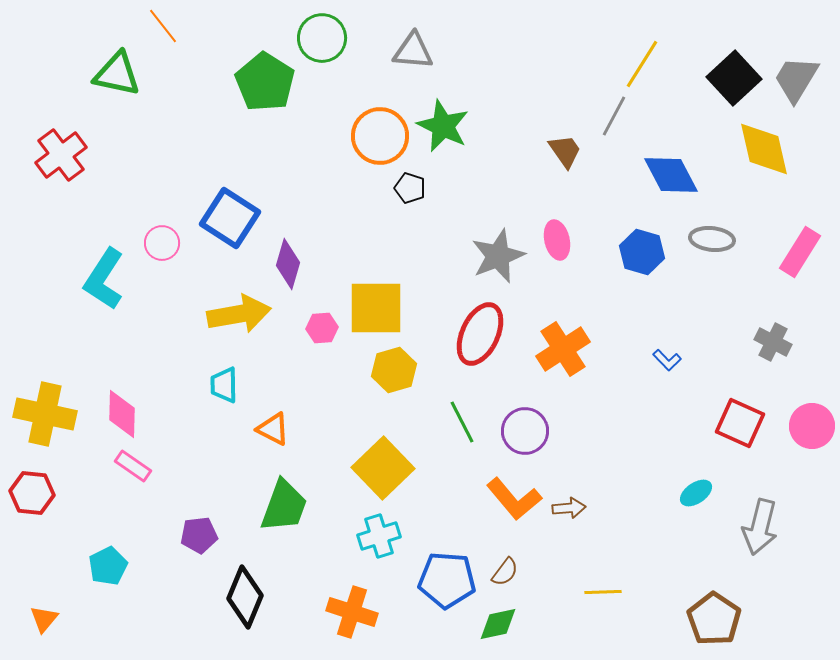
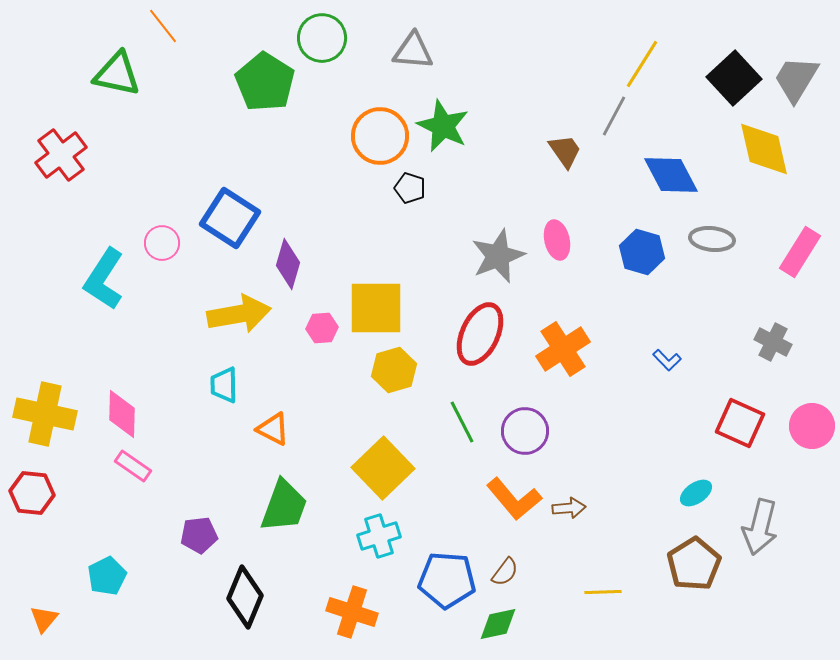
cyan pentagon at (108, 566): moved 1 px left, 10 px down
brown pentagon at (714, 619): moved 20 px left, 55 px up; rotated 6 degrees clockwise
